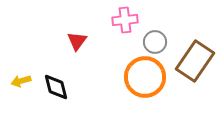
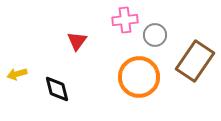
gray circle: moved 7 px up
orange circle: moved 6 px left
yellow arrow: moved 4 px left, 7 px up
black diamond: moved 1 px right, 2 px down
